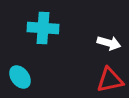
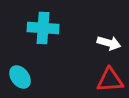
red triangle: rotated 8 degrees clockwise
